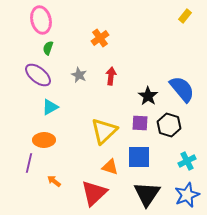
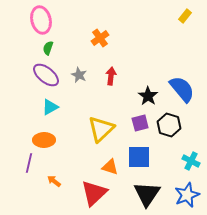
purple ellipse: moved 8 px right
purple square: rotated 18 degrees counterclockwise
yellow triangle: moved 3 px left, 2 px up
cyan cross: moved 4 px right; rotated 36 degrees counterclockwise
